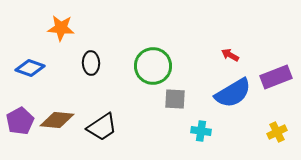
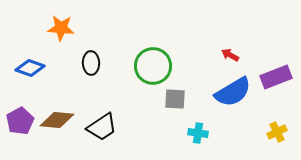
blue semicircle: moved 1 px up
cyan cross: moved 3 px left, 2 px down
